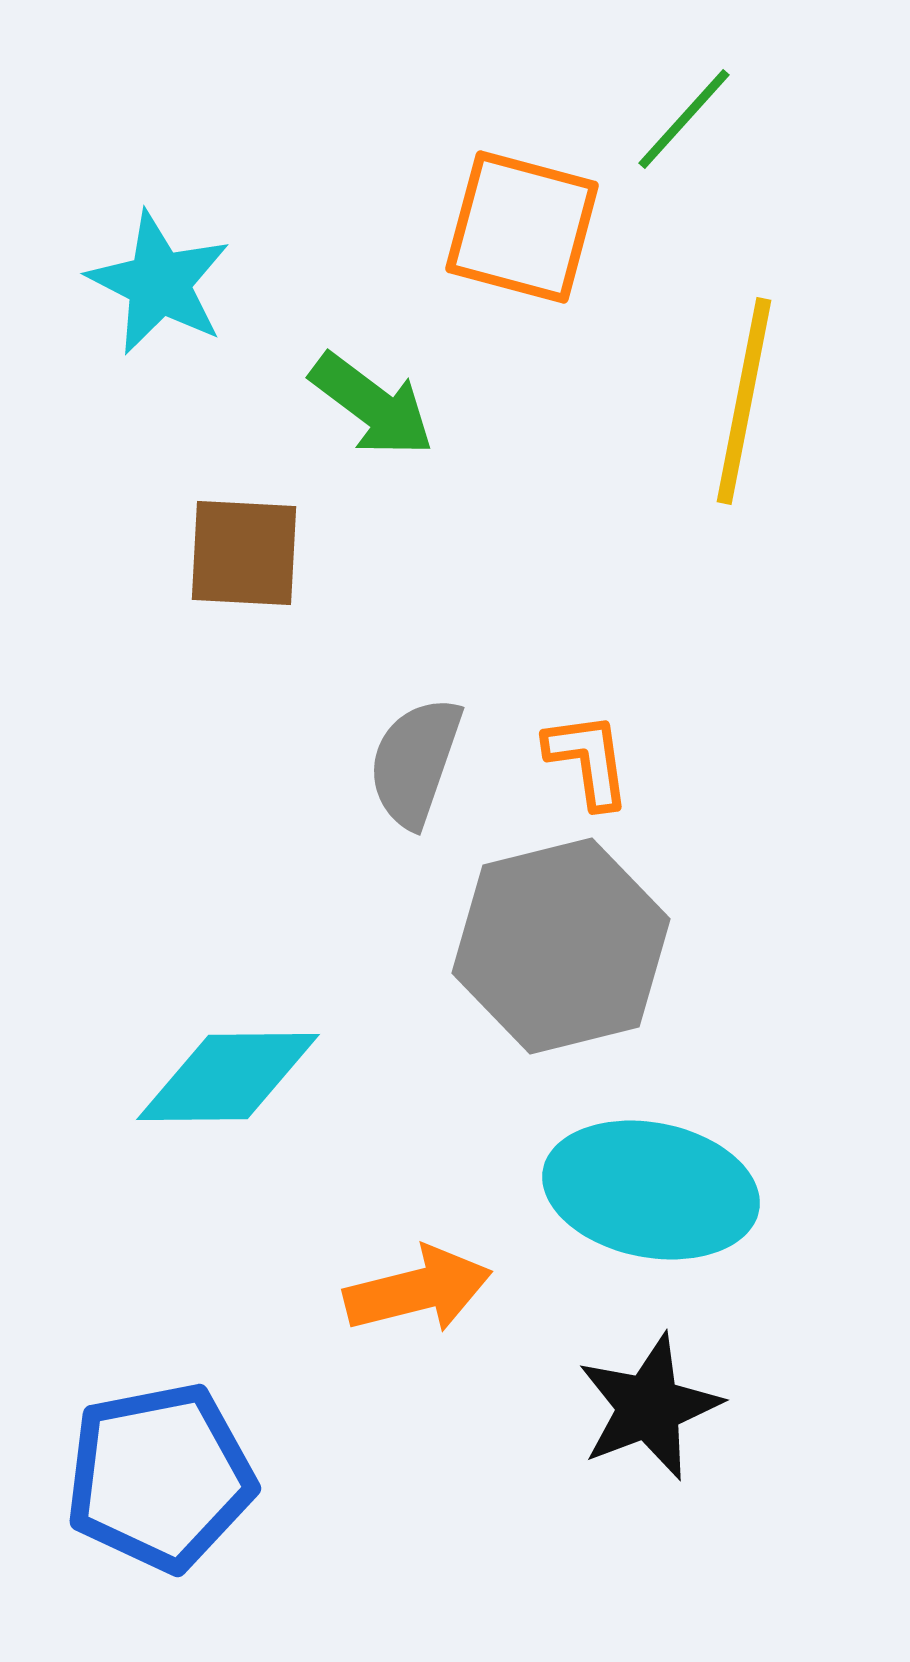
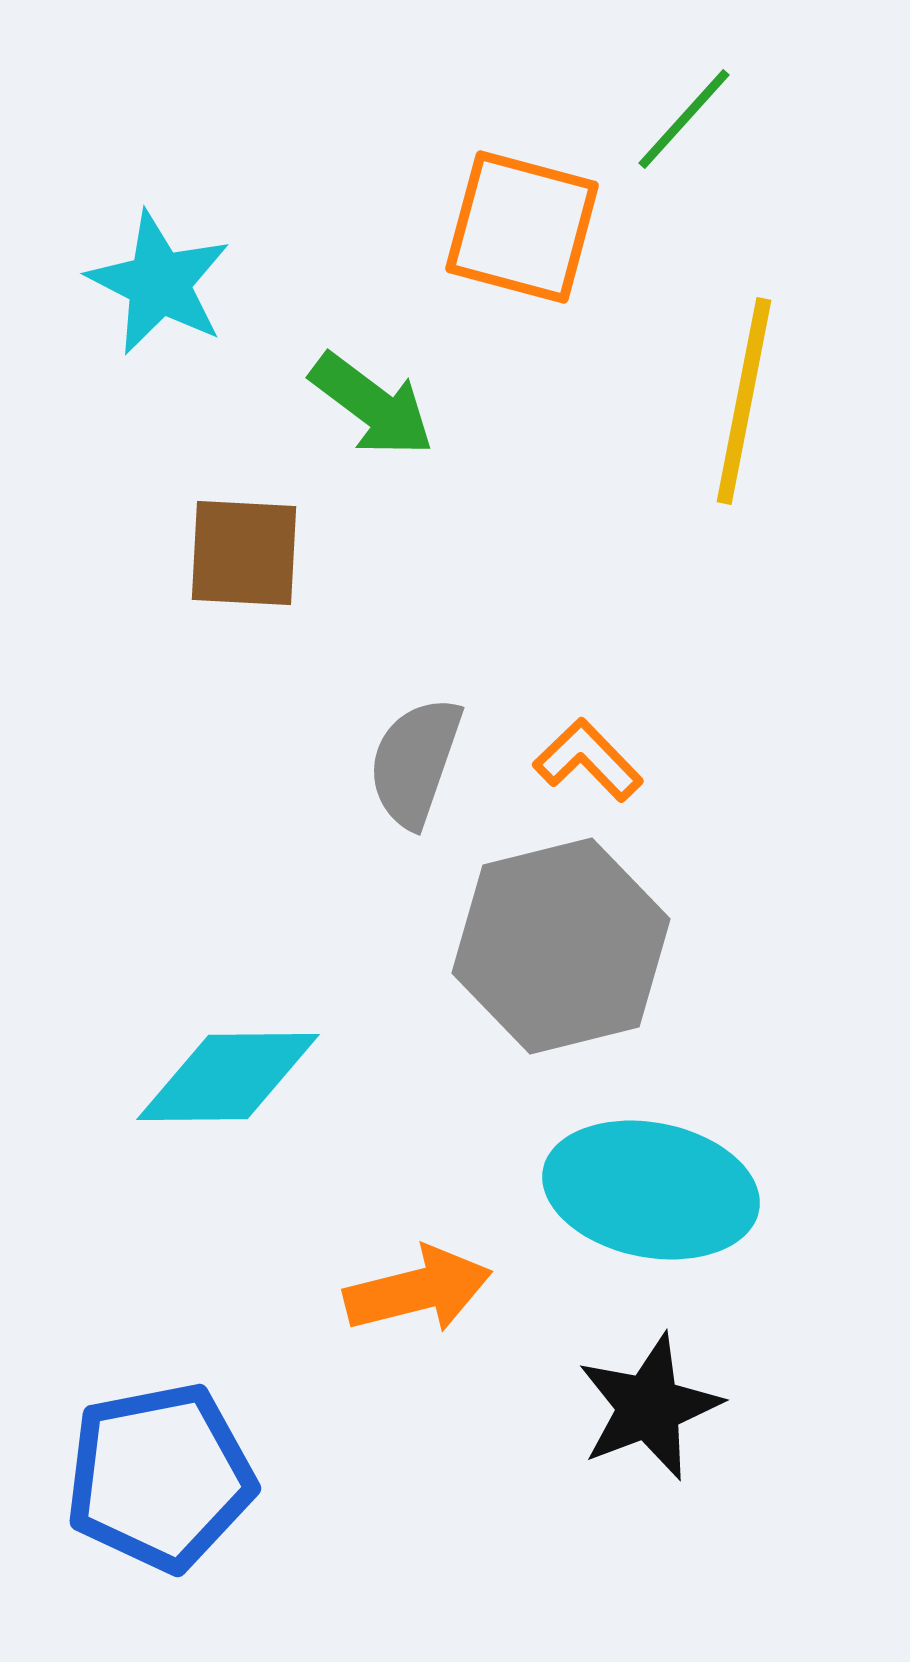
orange L-shape: rotated 36 degrees counterclockwise
